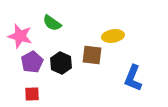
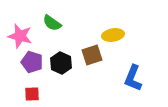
yellow ellipse: moved 1 px up
brown square: rotated 25 degrees counterclockwise
purple pentagon: rotated 25 degrees counterclockwise
